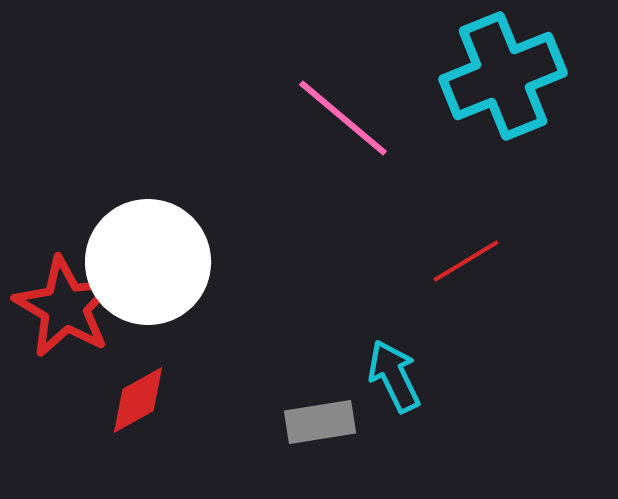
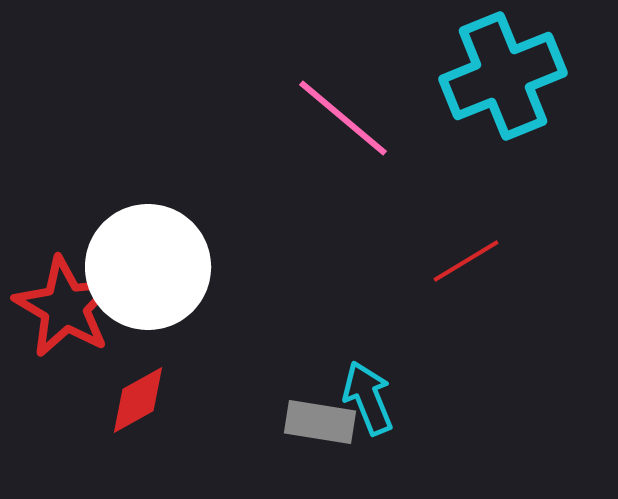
white circle: moved 5 px down
cyan arrow: moved 26 px left, 22 px down; rotated 4 degrees clockwise
gray rectangle: rotated 18 degrees clockwise
